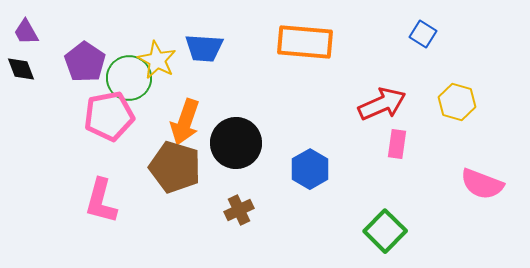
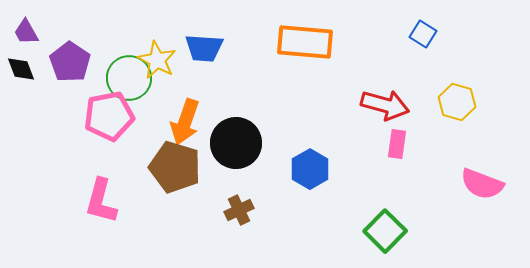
purple pentagon: moved 15 px left
red arrow: moved 3 px right, 1 px down; rotated 39 degrees clockwise
